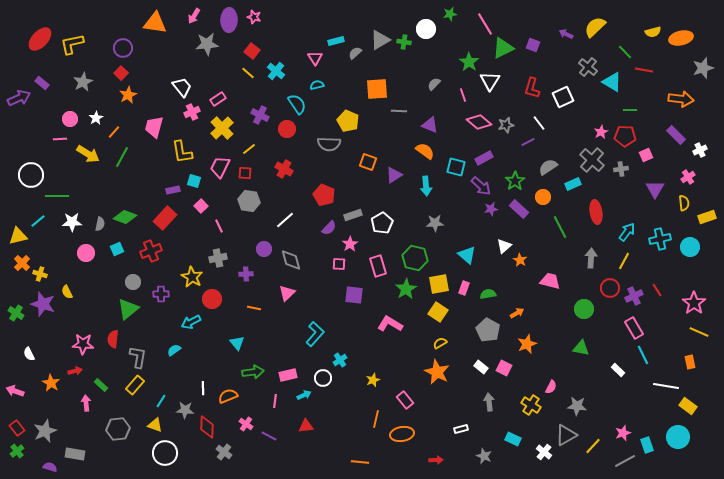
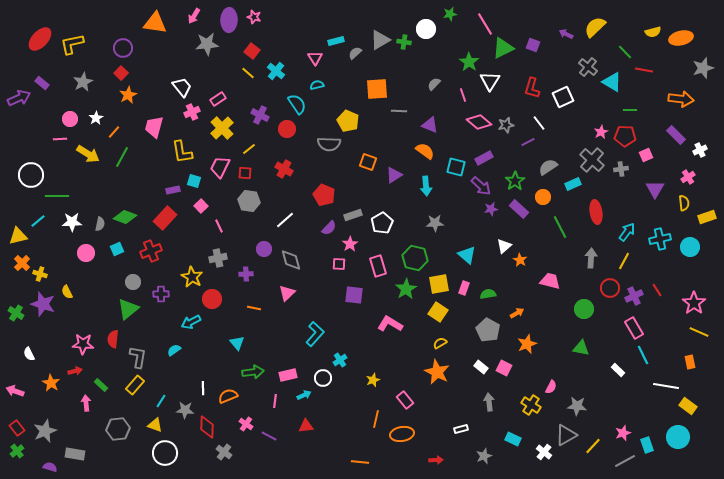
gray star at (484, 456): rotated 28 degrees clockwise
